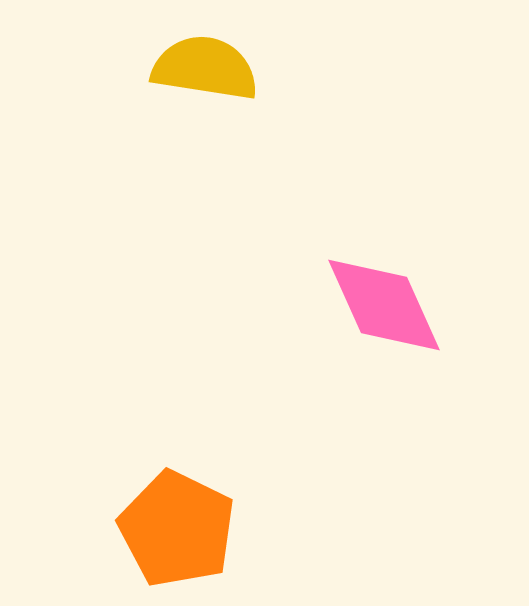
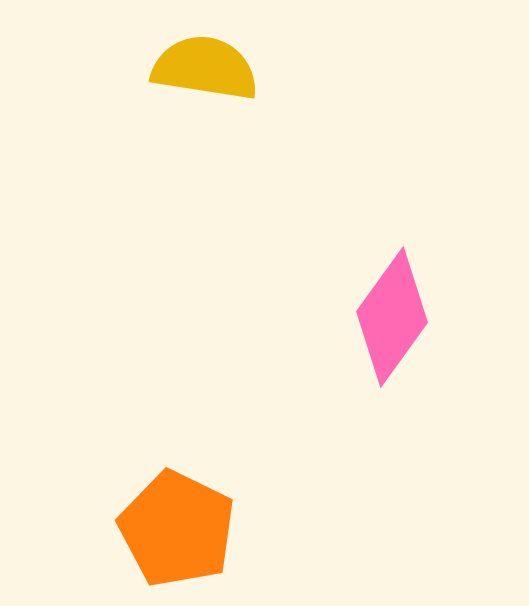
pink diamond: moved 8 px right, 12 px down; rotated 60 degrees clockwise
